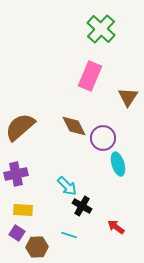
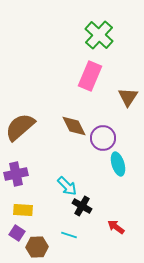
green cross: moved 2 px left, 6 px down
